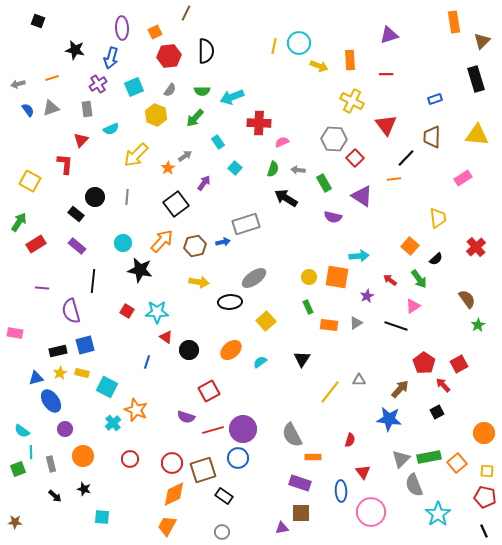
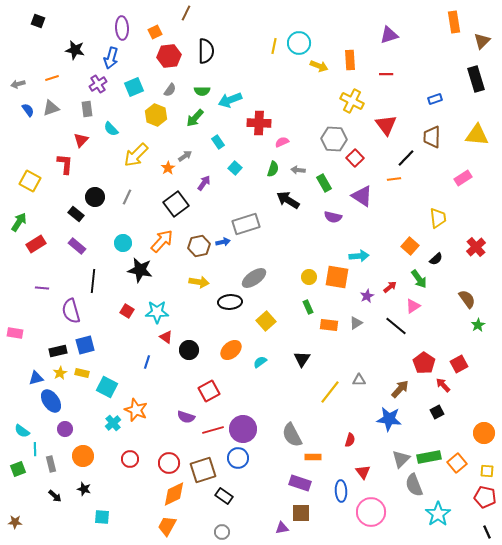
cyan arrow at (232, 97): moved 2 px left, 3 px down
cyan semicircle at (111, 129): rotated 70 degrees clockwise
gray line at (127, 197): rotated 21 degrees clockwise
black arrow at (286, 198): moved 2 px right, 2 px down
brown hexagon at (195, 246): moved 4 px right
red arrow at (390, 280): moved 7 px down; rotated 104 degrees clockwise
black line at (396, 326): rotated 20 degrees clockwise
cyan line at (31, 452): moved 4 px right, 3 px up
red circle at (172, 463): moved 3 px left
black line at (484, 531): moved 3 px right, 1 px down
